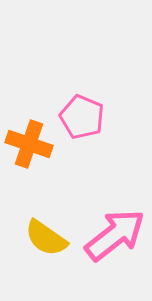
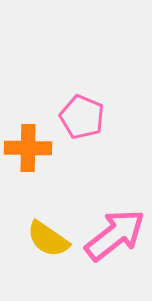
orange cross: moved 1 px left, 4 px down; rotated 18 degrees counterclockwise
yellow semicircle: moved 2 px right, 1 px down
